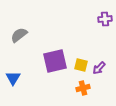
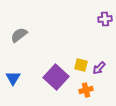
purple square: moved 1 px right, 16 px down; rotated 35 degrees counterclockwise
orange cross: moved 3 px right, 2 px down
